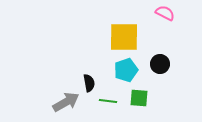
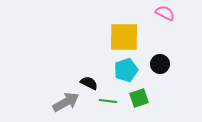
black semicircle: rotated 54 degrees counterclockwise
green square: rotated 24 degrees counterclockwise
